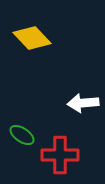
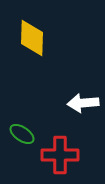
yellow diamond: rotated 45 degrees clockwise
green ellipse: moved 1 px up
